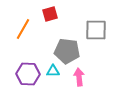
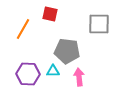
red square: rotated 28 degrees clockwise
gray square: moved 3 px right, 6 px up
